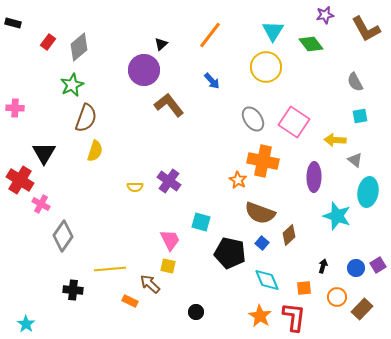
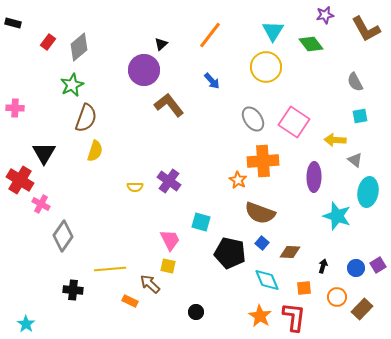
orange cross at (263, 161): rotated 16 degrees counterclockwise
brown diamond at (289, 235): moved 1 px right, 17 px down; rotated 45 degrees clockwise
